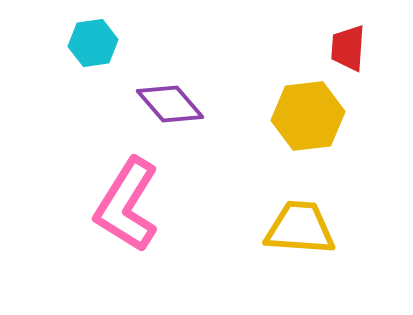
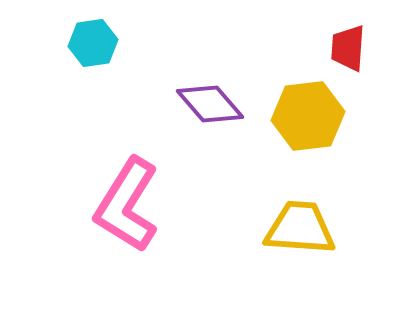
purple diamond: moved 40 px right
